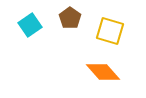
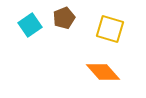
brown pentagon: moved 6 px left; rotated 15 degrees clockwise
yellow square: moved 2 px up
